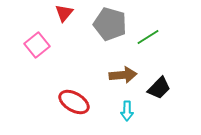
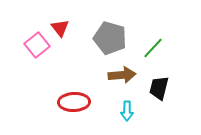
red triangle: moved 4 px left, 15 px down; rotated 18 degrees counterclockwise
gray pentagon: moved 14 px down
green line: moved 5 px right, 11 px down; rotated 15 degrees counterclockwise
brown arrow: moved 1 px left
black trapezoid: rotated 150 degrees clockwise
red ellipse: rotated 32 degrees counterclockwise
